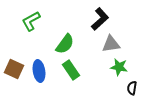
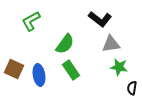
black L-shape: rotated 80 degrees clockwise
blue ellipse: moved 4 px down
